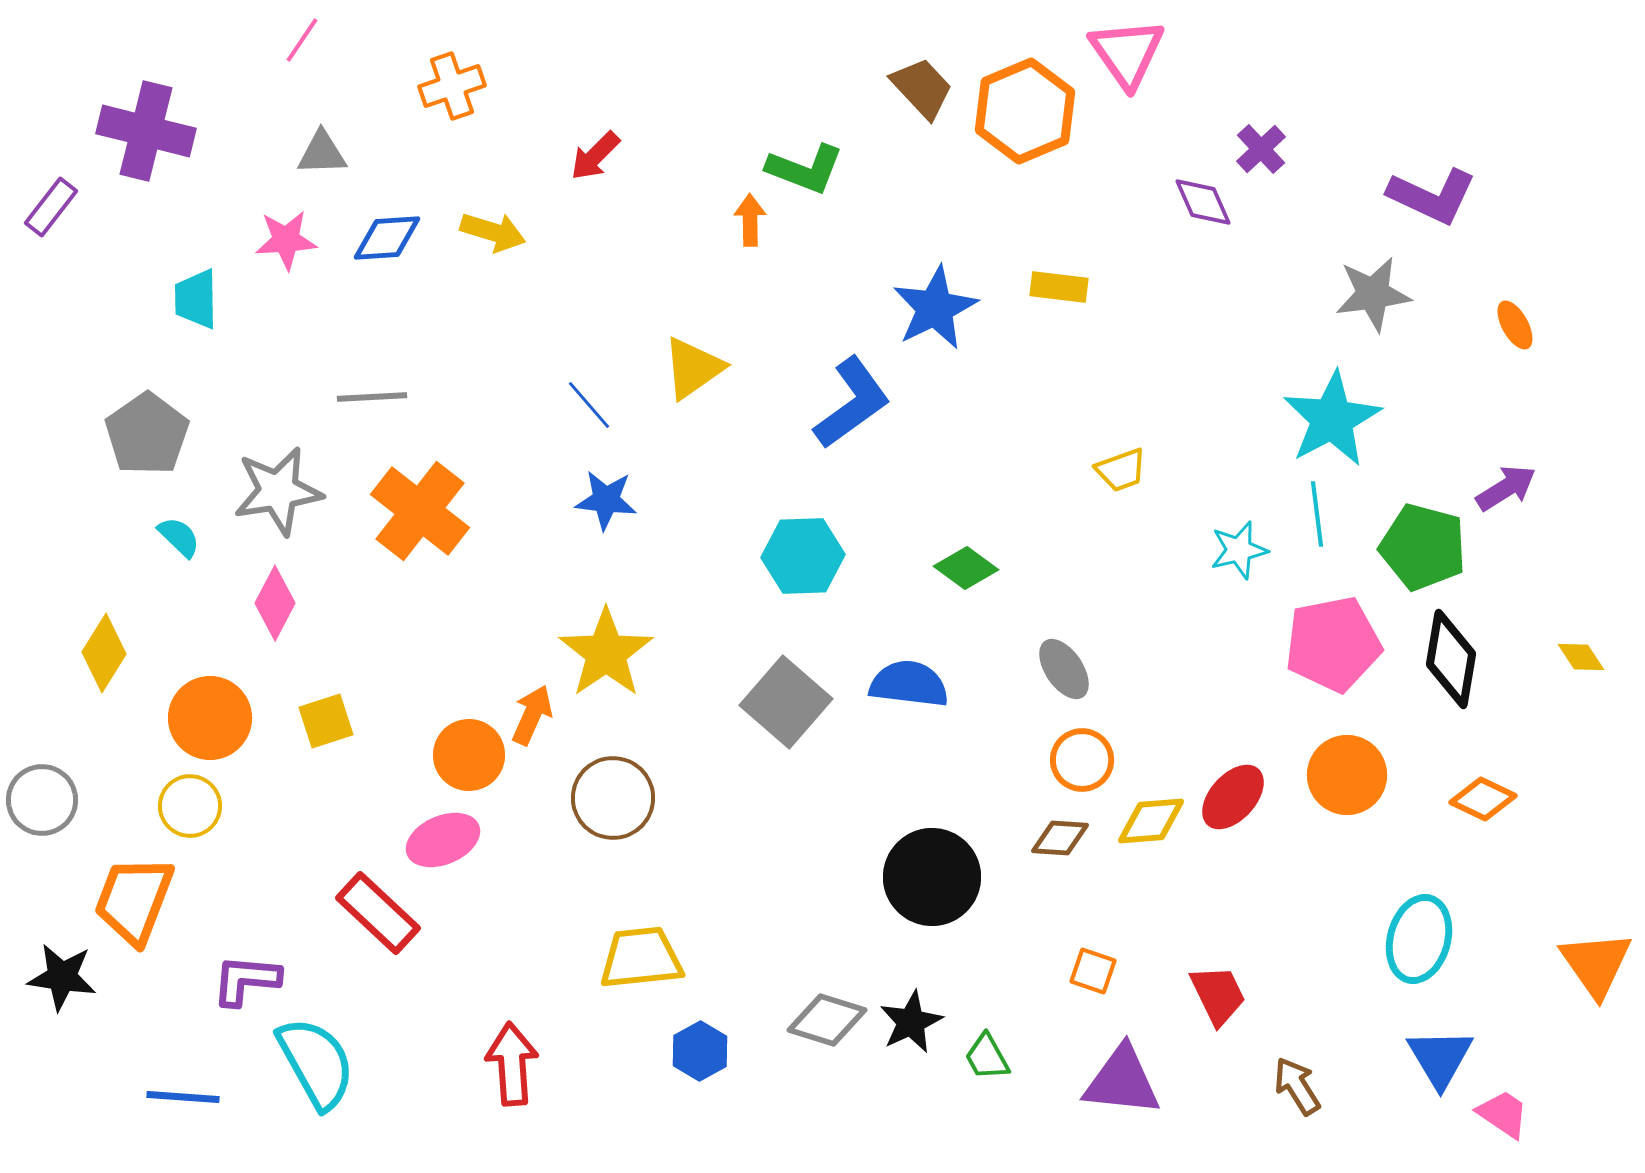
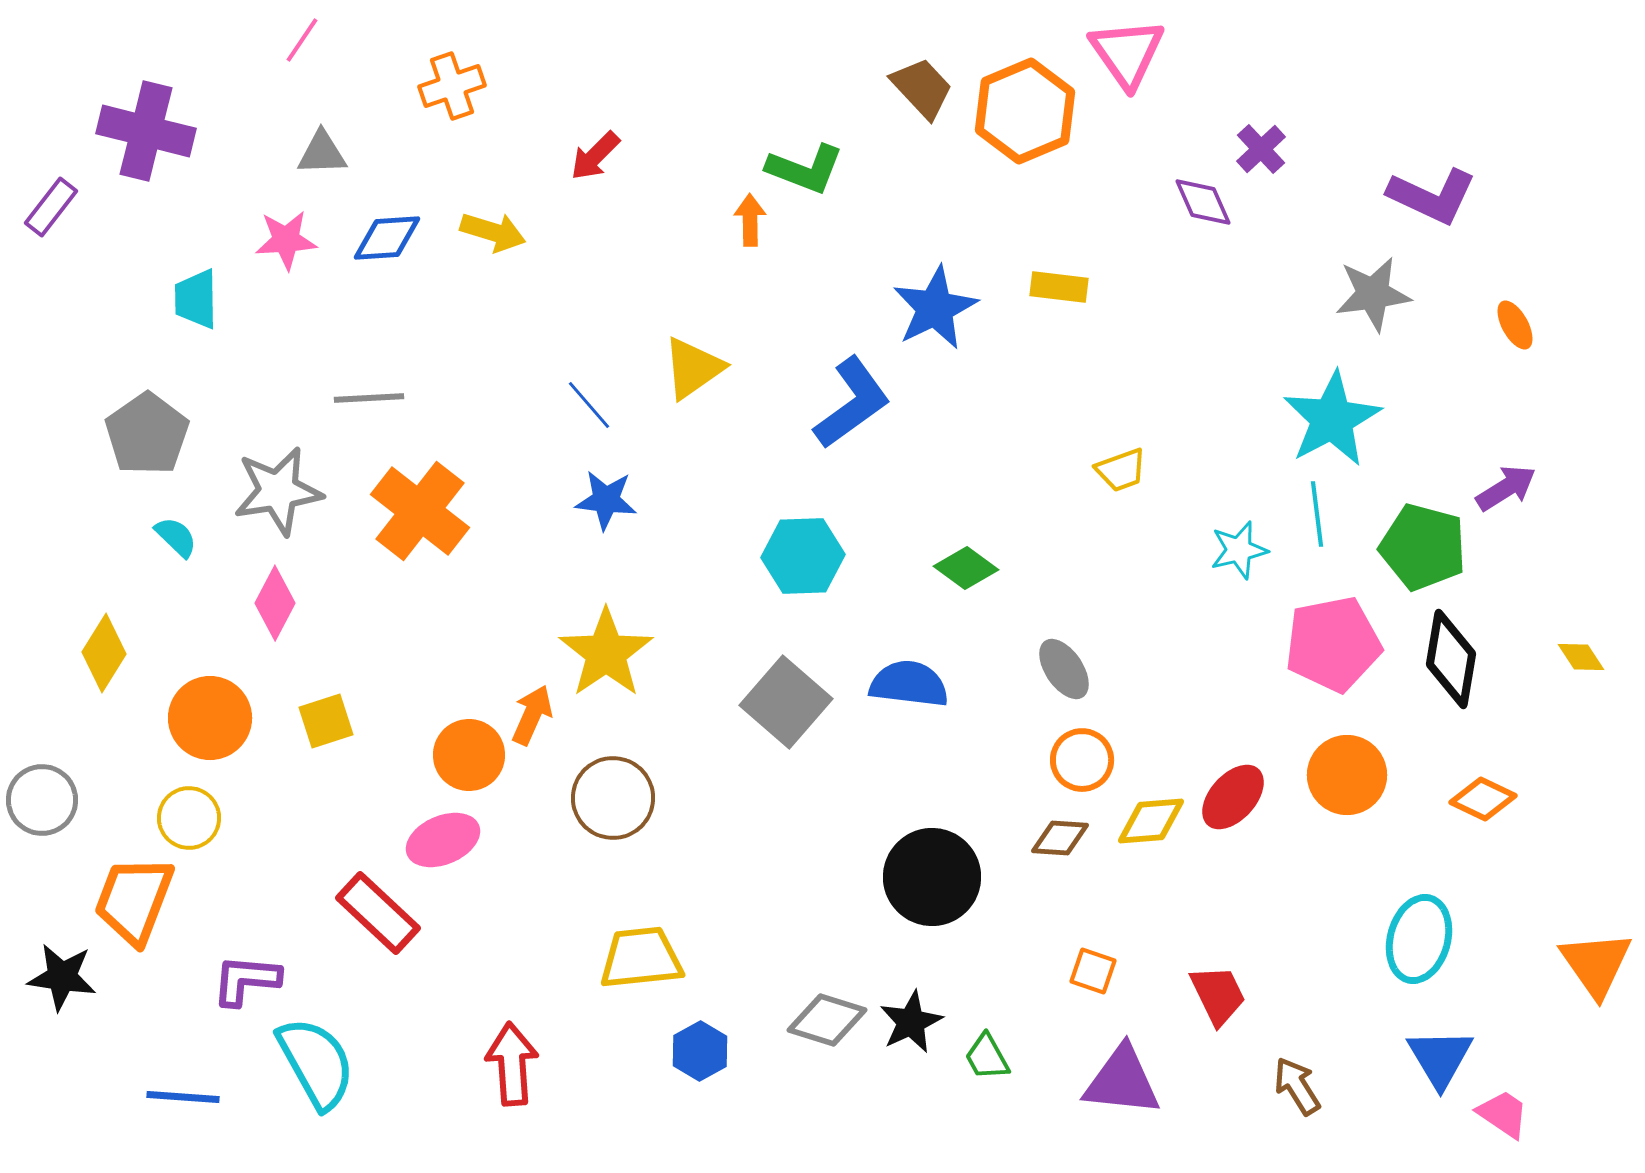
gray line at (372, 397): moved 3 px left, 1 px down
cyan semicircle at (179, 537): moved 3 px left
yellow circle at (190, 806): moved 1 px left, 12 px down
